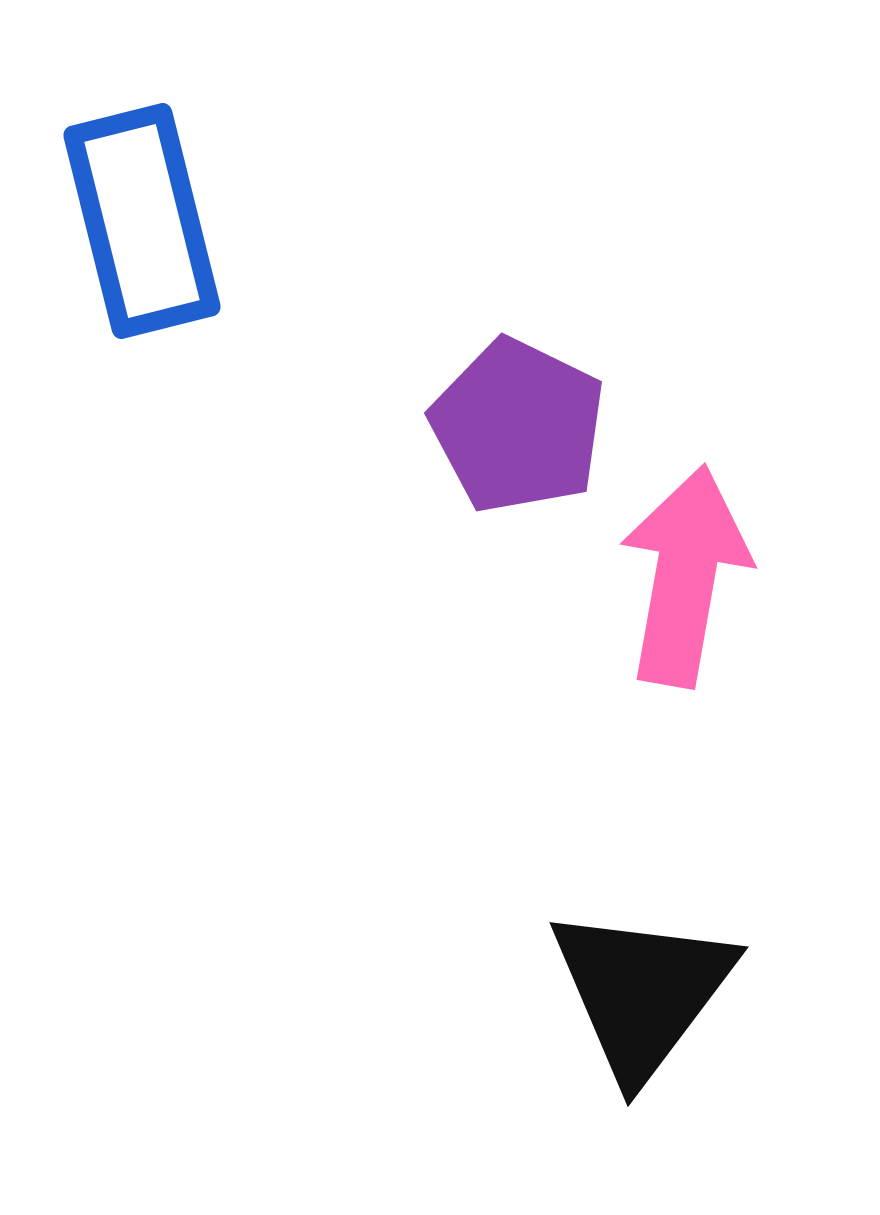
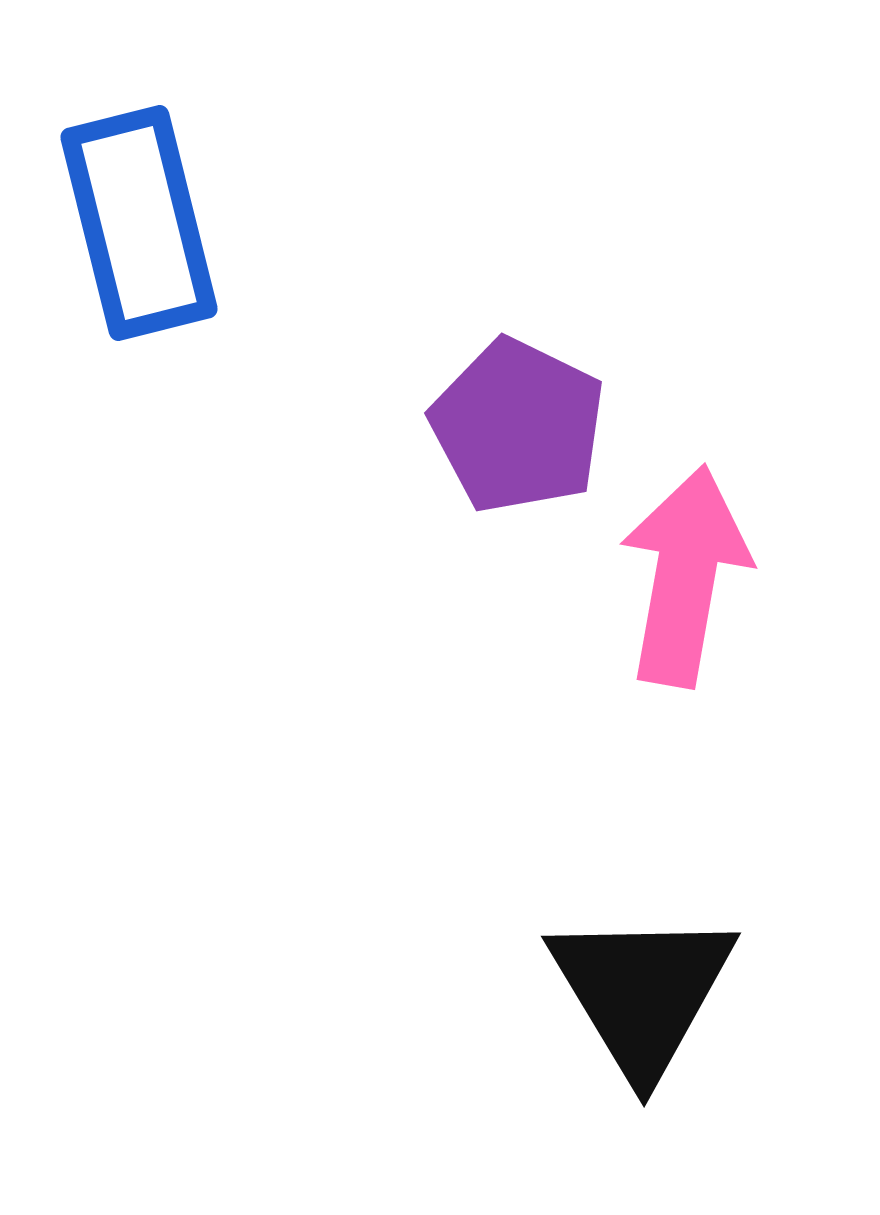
blue rectangle: moved 3 px left, 2 px down
black triangle: rotated 8 degrees counterclockwise
